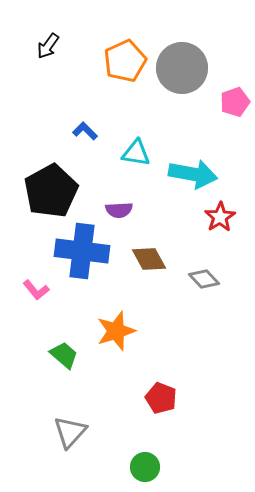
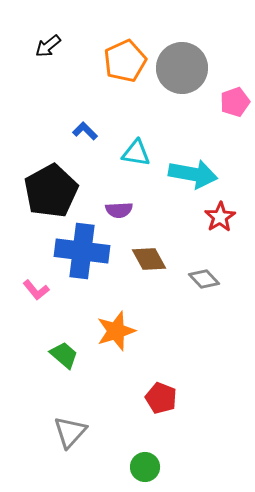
black arrow: rotated 16 degrees clockwise
